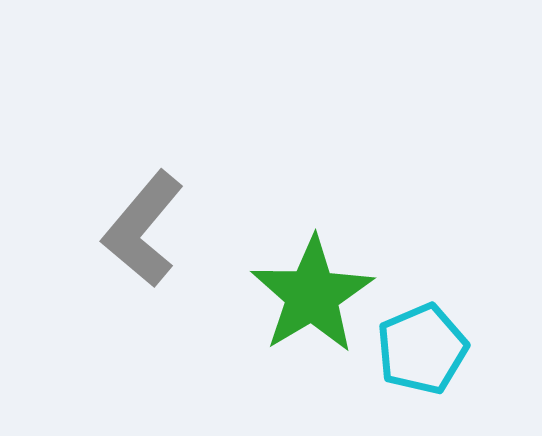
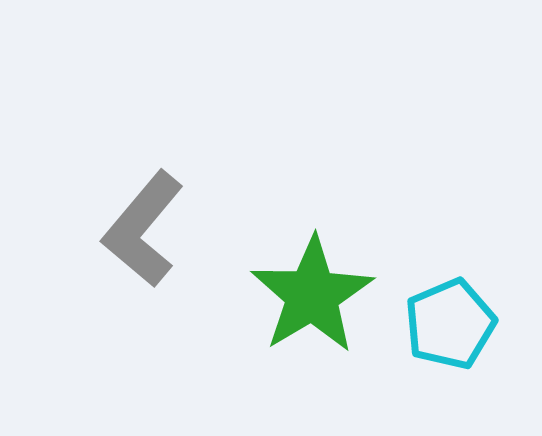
cyan pentagon: moved 28 px right, 25 px up
